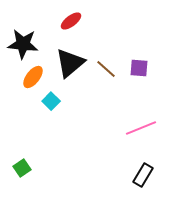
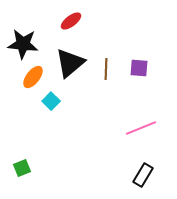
brown line: rotated 50 degrees clockwise
green square: rotated 12 degrees clockwise
